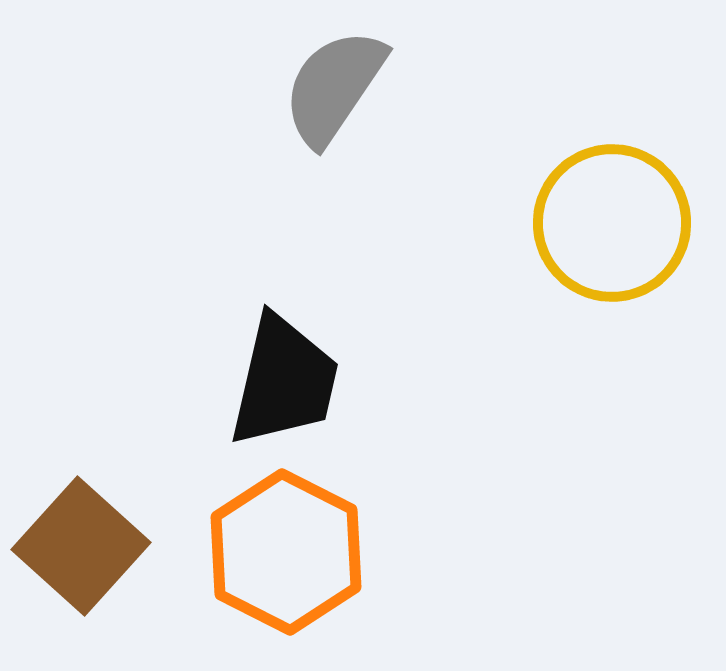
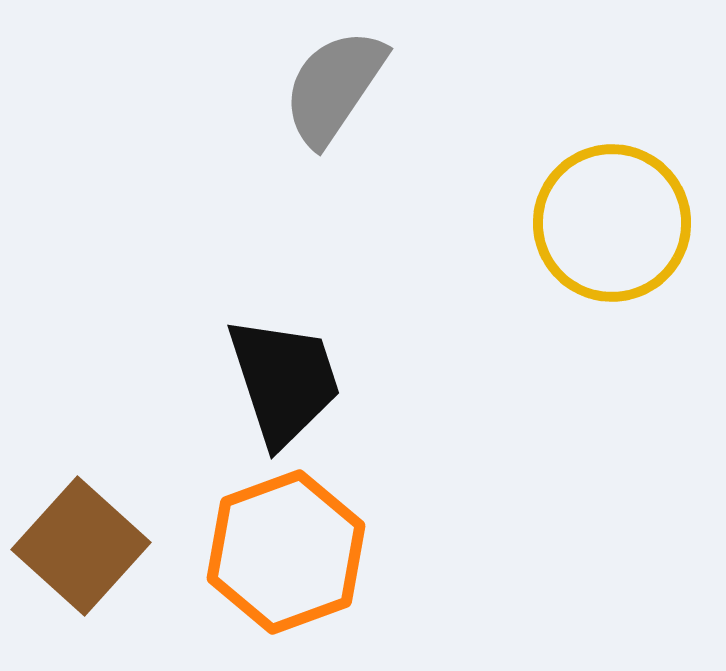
black trapezoid: rotated 31 degrees counterclockwise
orange hexagon: rotated 13 degrees clockwise
